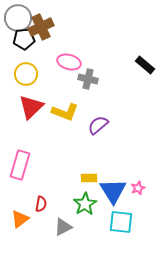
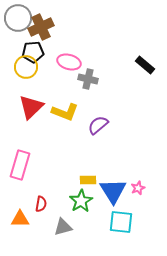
black pentagon: moved 9 px right, 13 px down
yellow circle: moved 7 px up
yellow rectangle: moved 1 px left, 2 px down
green star: moved 4 px left, 3 px up
orange triangle: rotated 36 degrees clockwise
gray triangle: rotated 12 degrees clockwise
